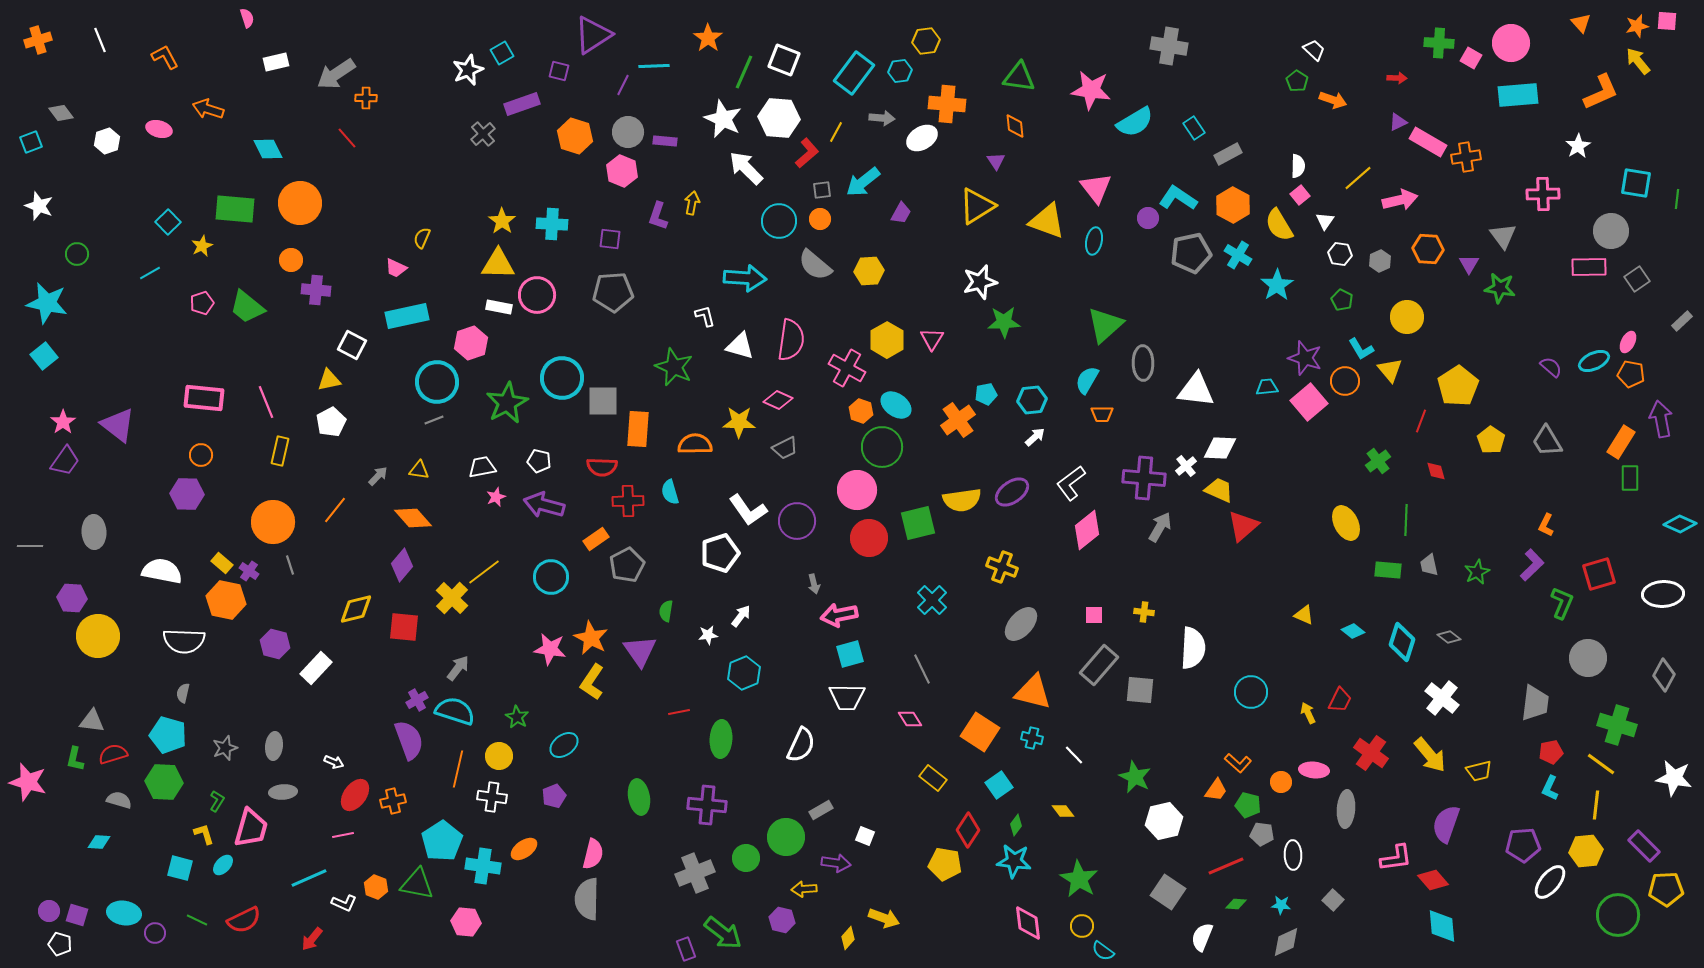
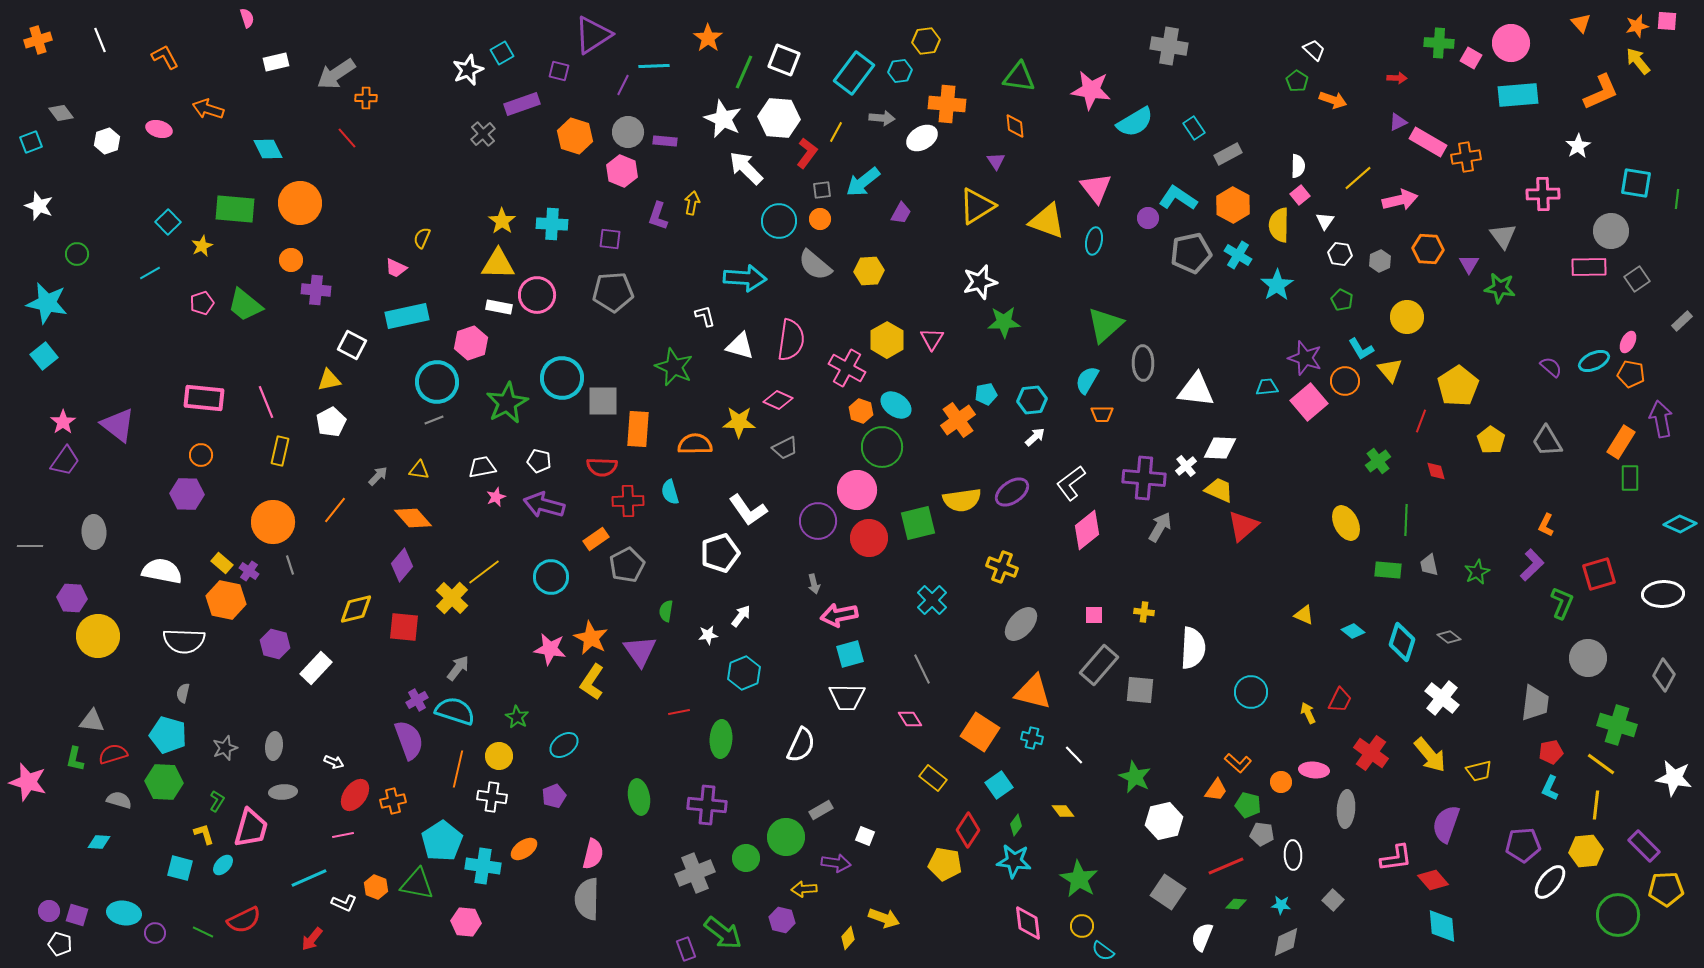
red L-shape at (807, 153): rotated 12 degrees counterclockwise
yellow semicircle at (1279, 225): rotated 32 degrees clockwise
green trapezoid at (247, 307): moved 2 px left, 2 px up
purple circle at (797, 521): moved 21 px right
green line at (197, 920): moved 6 px right, 12 px down
